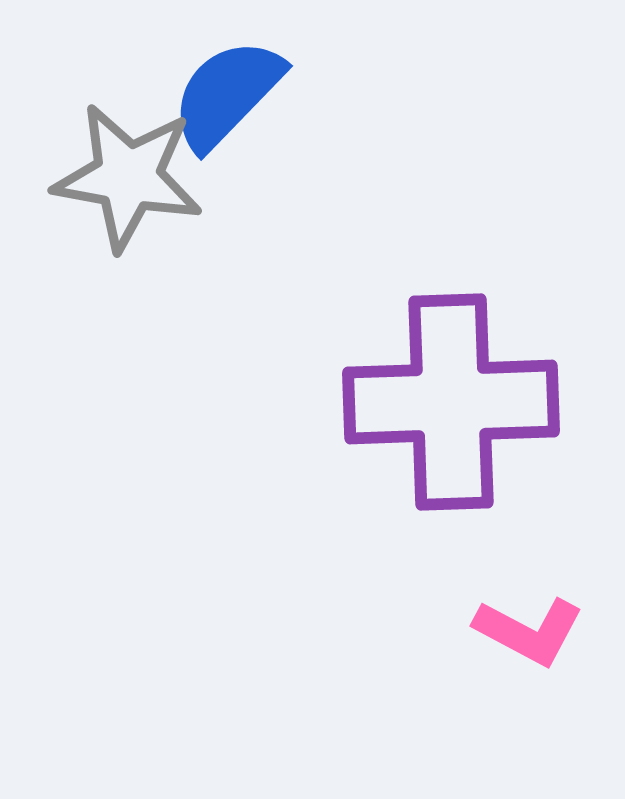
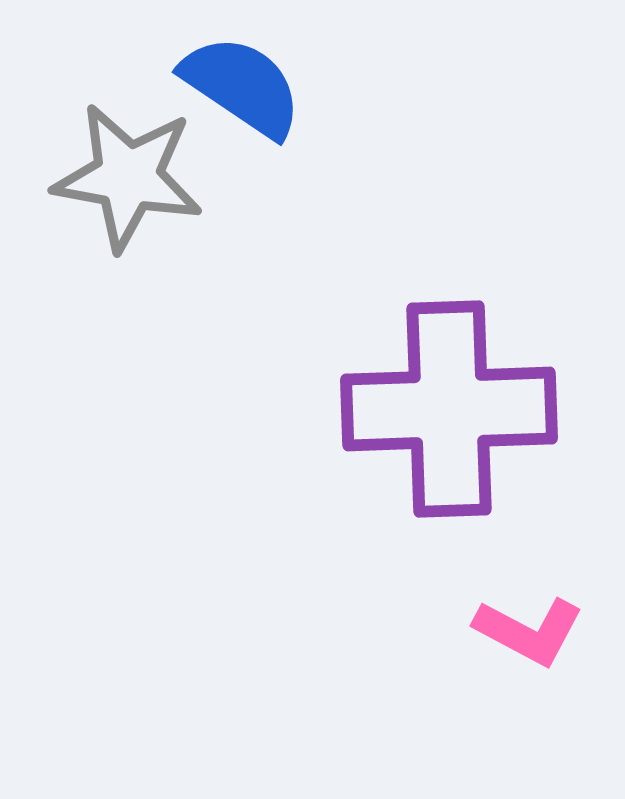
blue semicircle: moved 15 px right, 8 px up; rotated 80 degrees clockwise
purple cross: moved 2 px left, 7 px down
